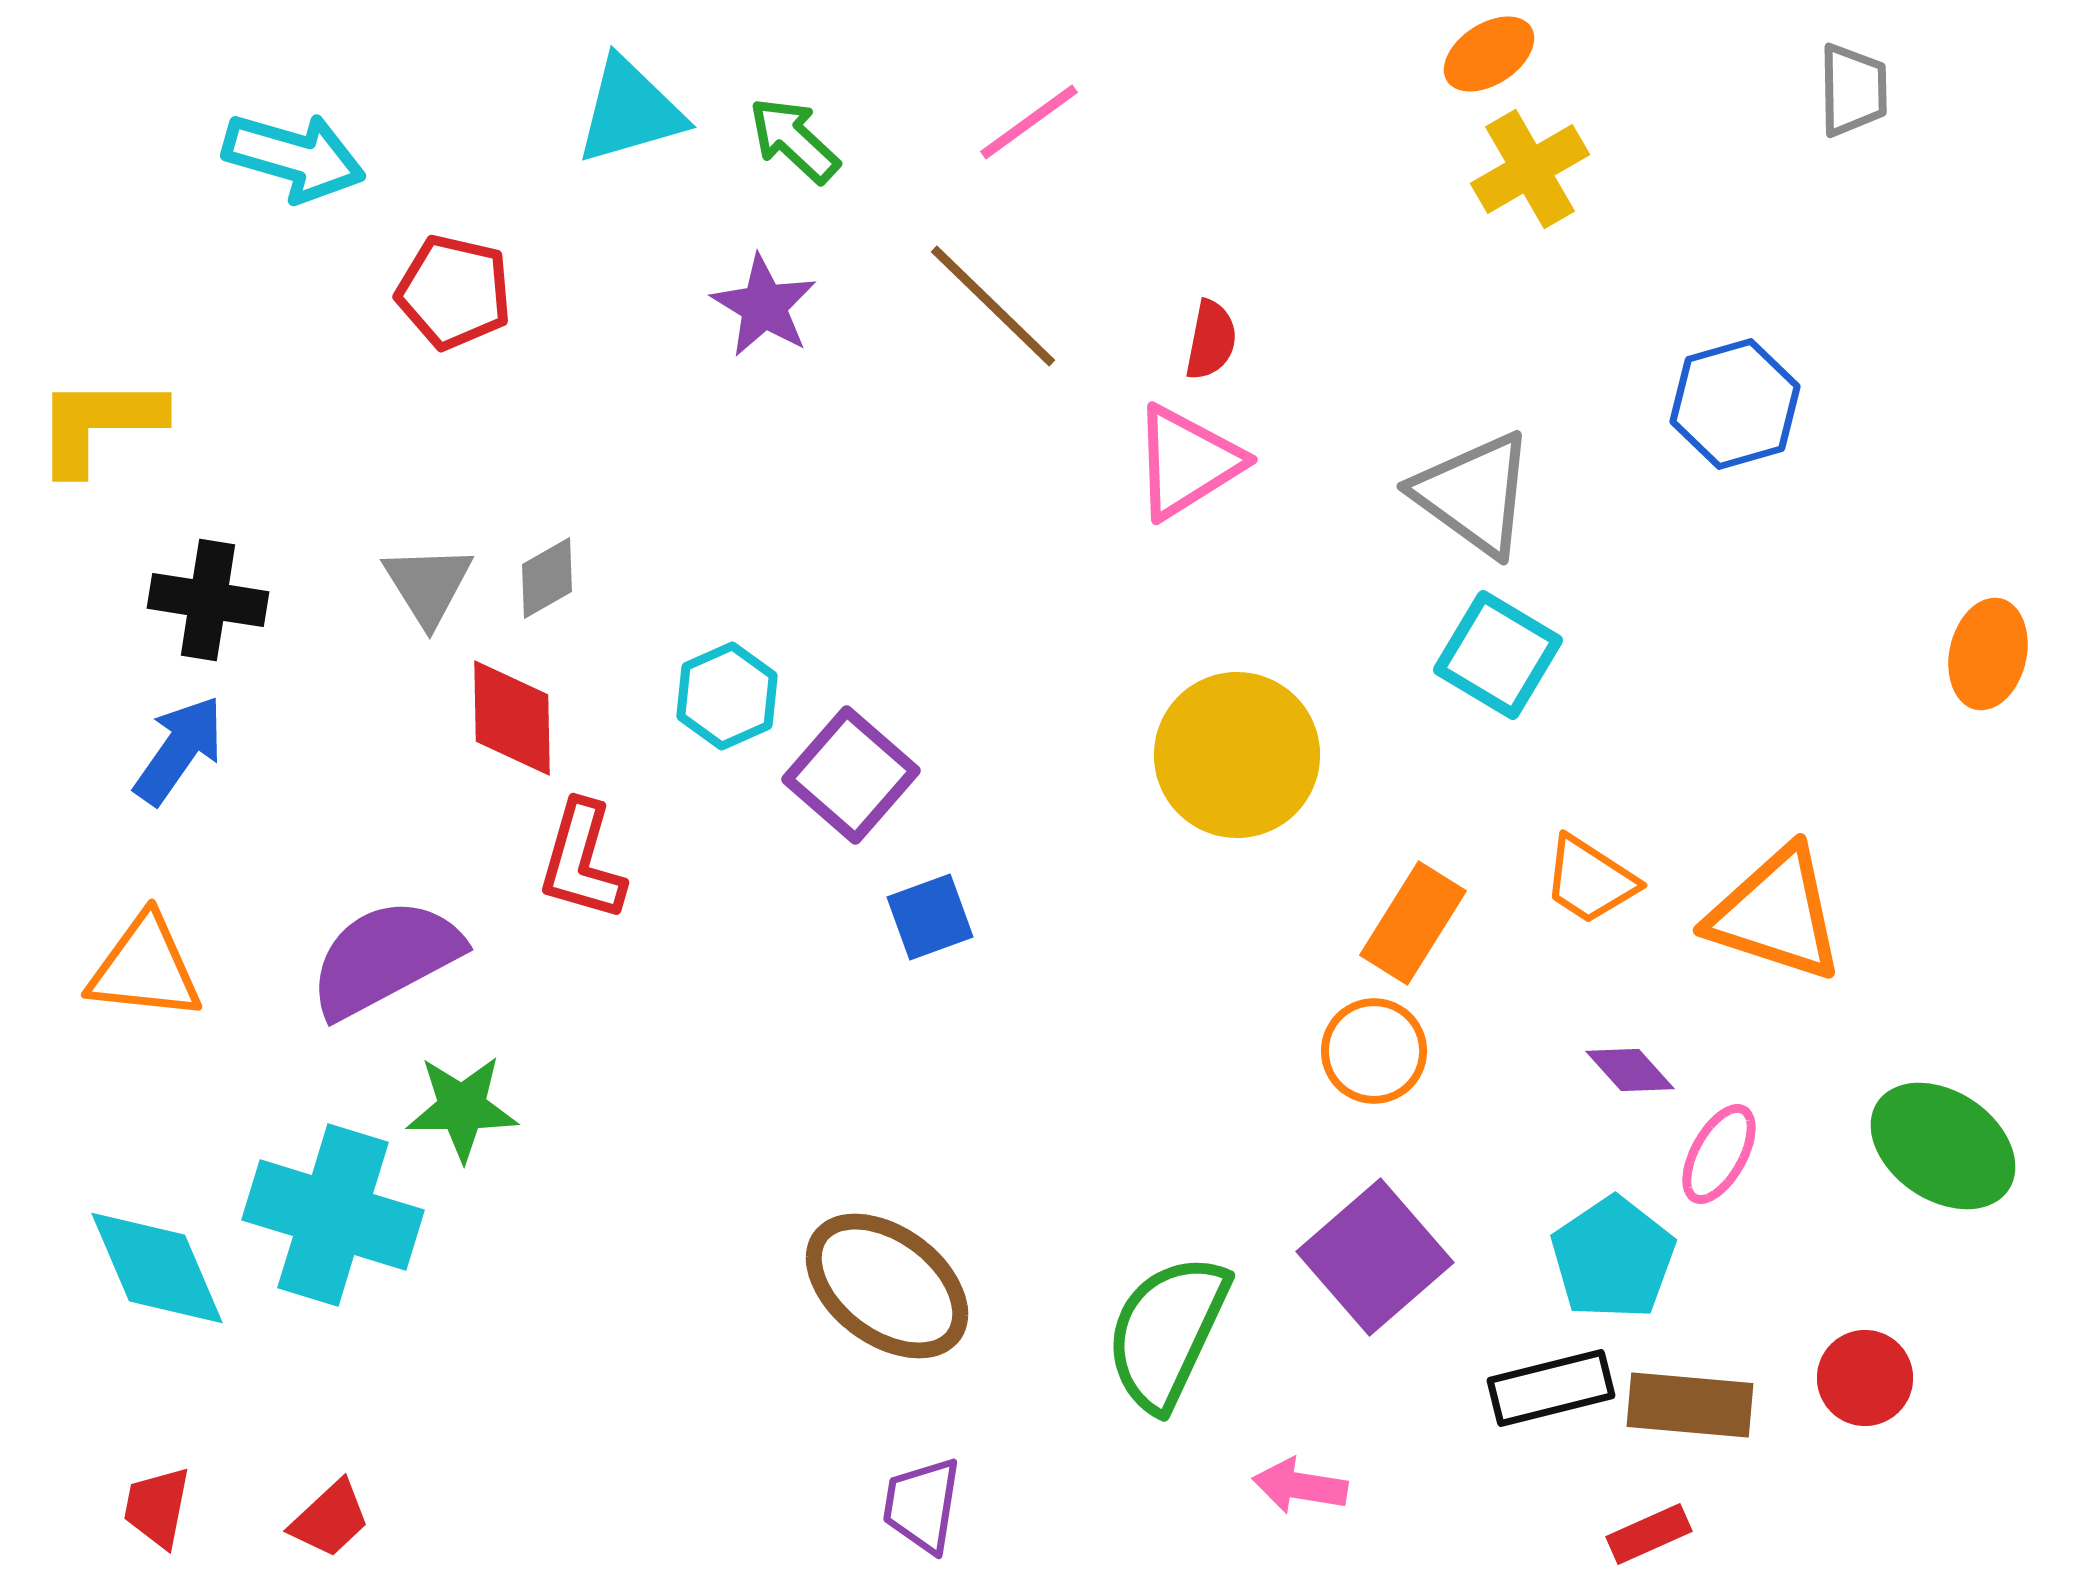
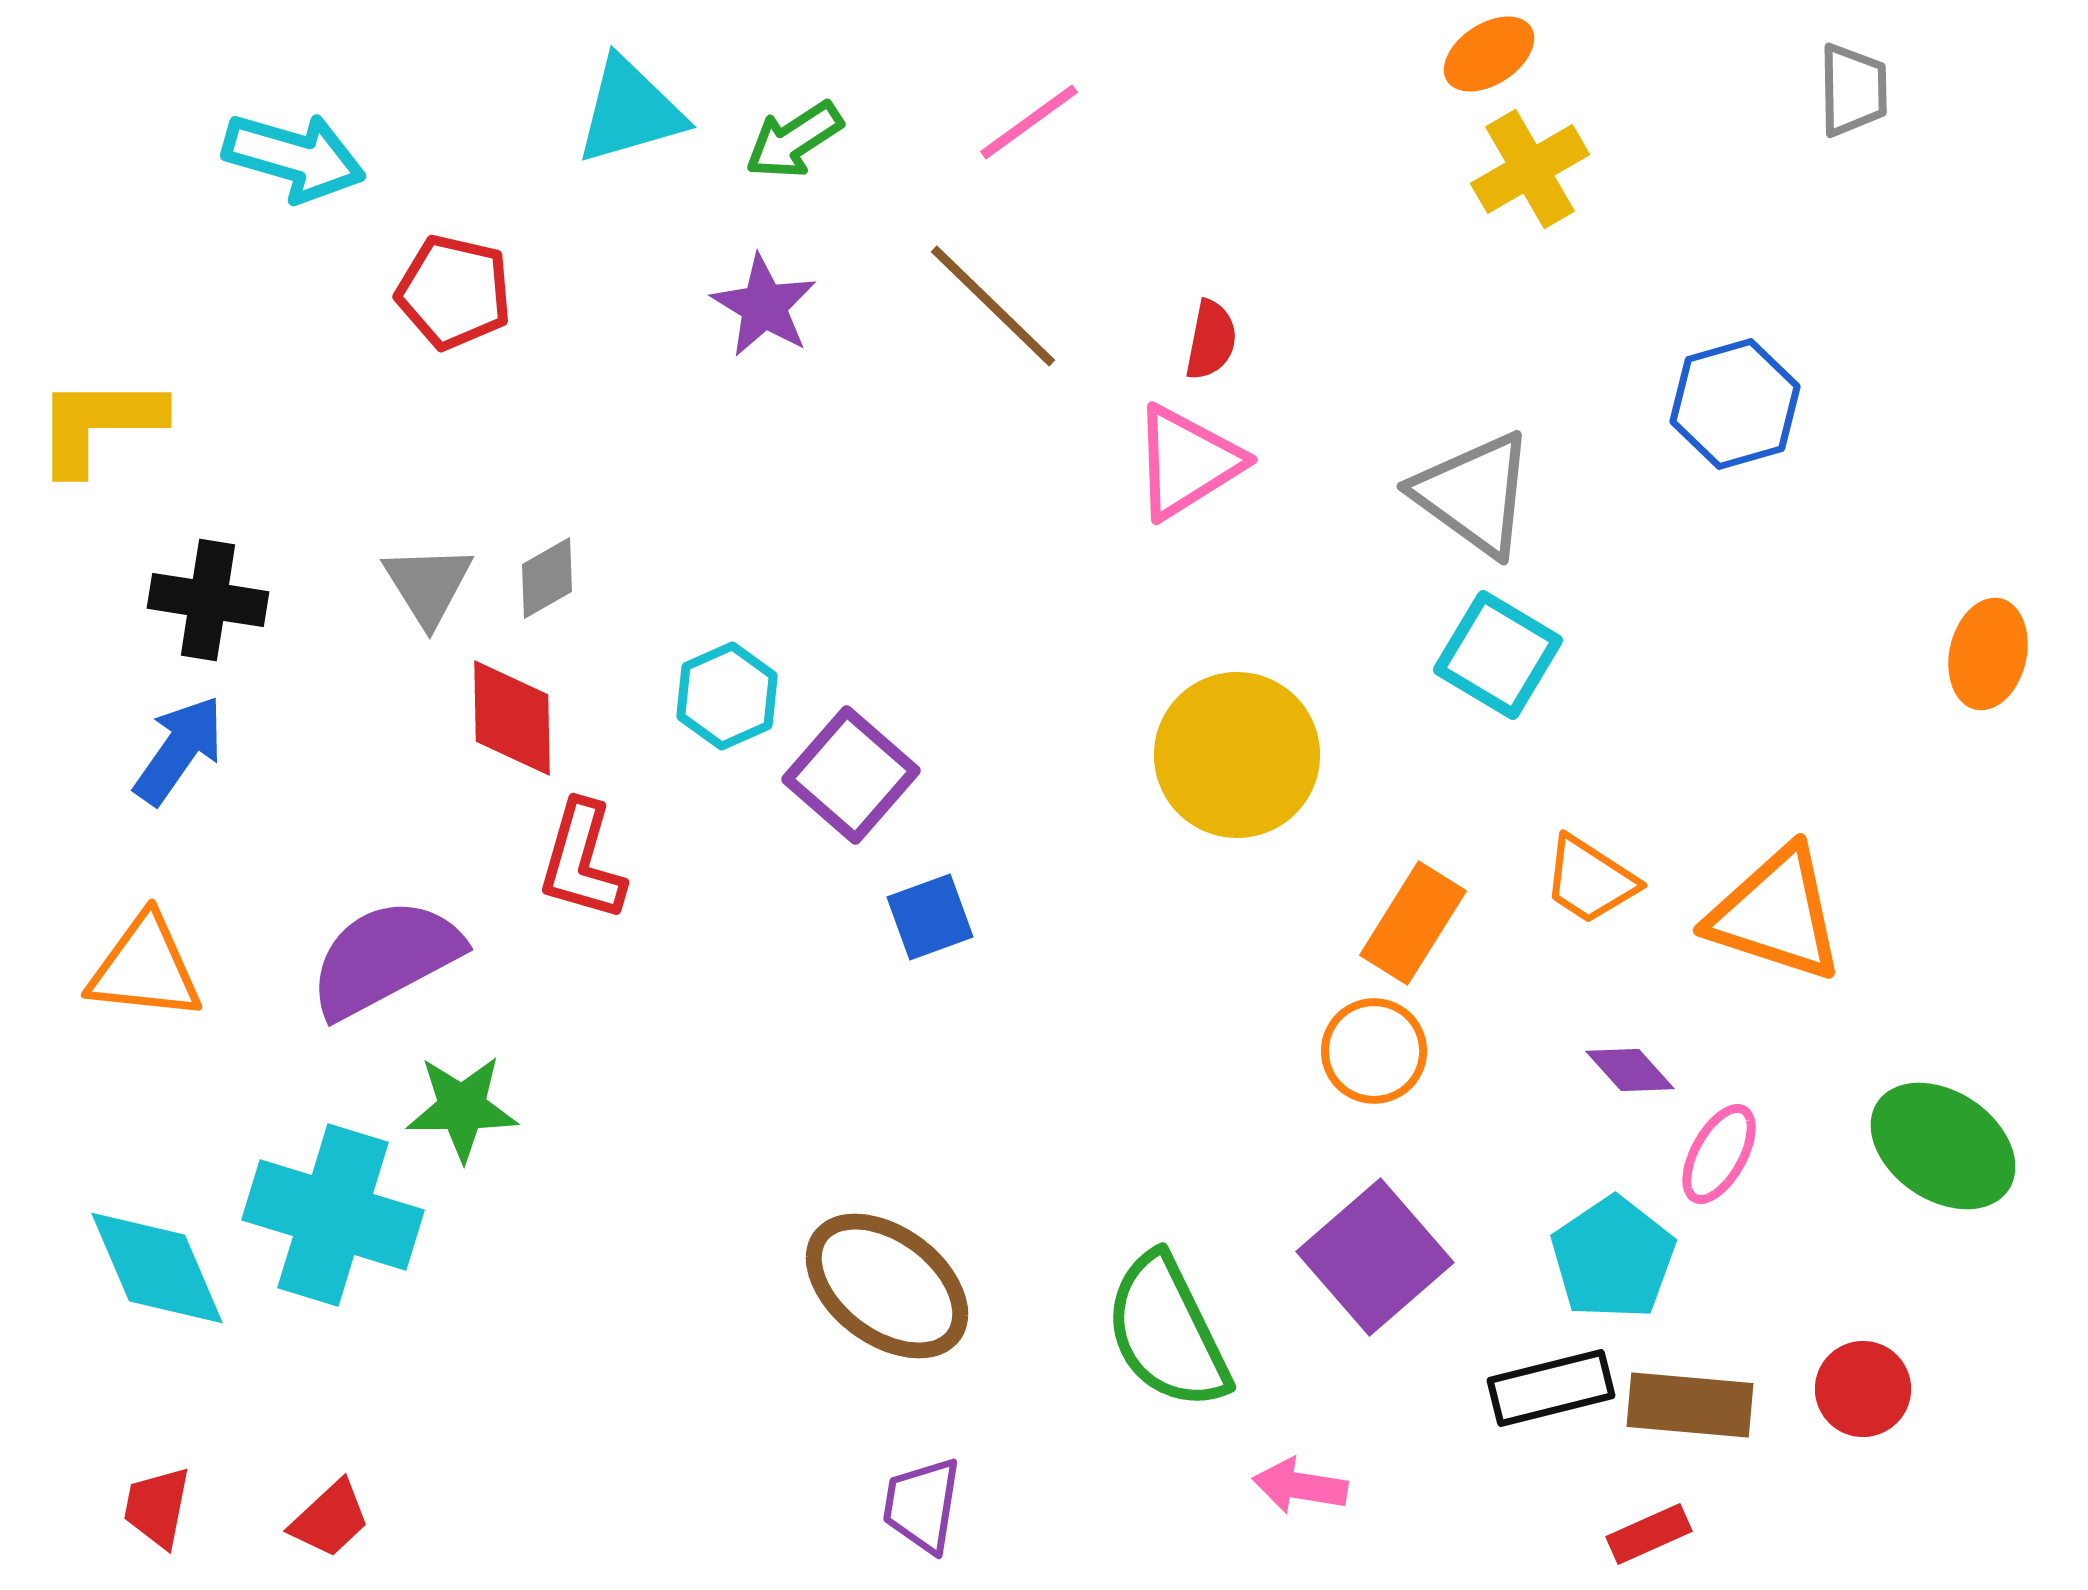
green arrow at (794, 140): rotated 76 degrees counterclockwise
green semicircle at (1167, 1332): rotated 51 degrees counterclockwise
red circle at (1865, 1378): moved 2 px left, 11 px down
